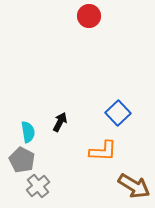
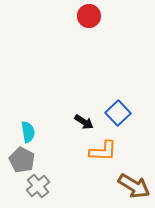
black arrow: moved 24 px right; rotated 96 degrees clockwise
